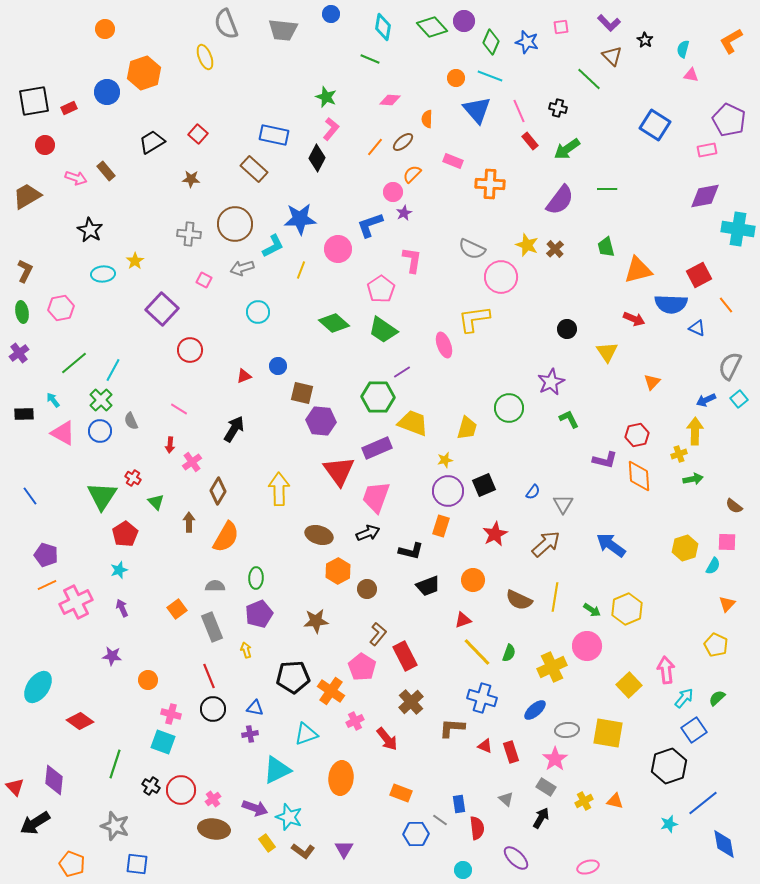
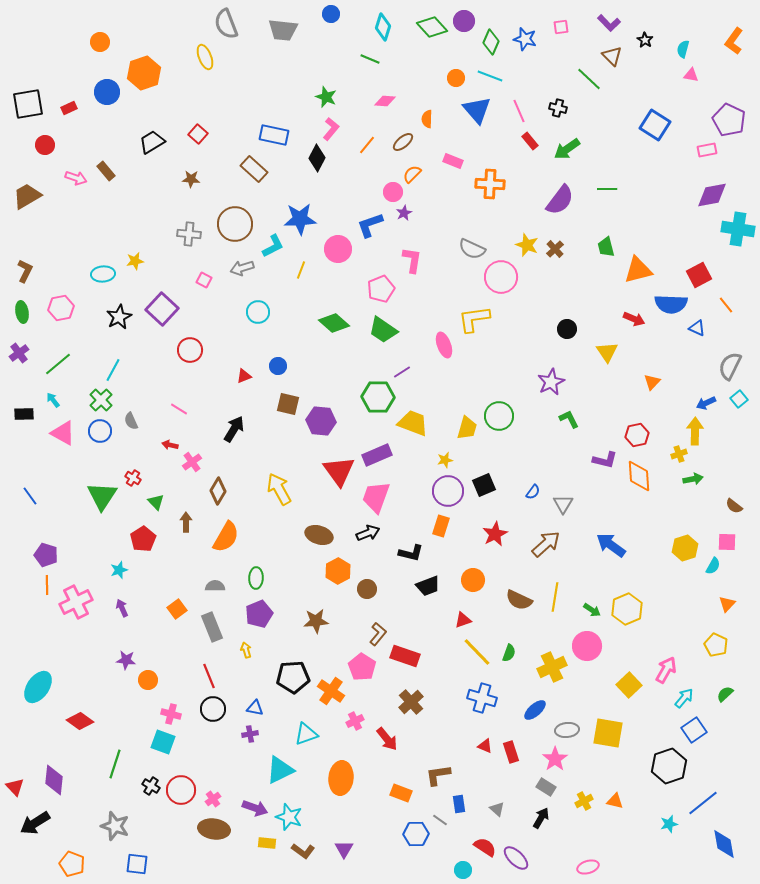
cyan diamond at (383, 27): rotated 8 degrees clockwise
orange circle at (105, 29): moved 5 px left, 13 px down
orange L-shape at (731, 41): moved 3 px right; rotated 24 degrees counterclockwise
blue star at (527, 42): moved 2 px left, 3 px up
pink diamond at (390, 100): moved 5 px left, 1 px down
black square at (34, 101): moved 6 px left, 3 px down
orange line at (375, 147): moved 8 px left, 2 px up
purple diamond at (705, 196): moved 7 px right, 1 px up
black star at (90, 230): moved 29 px right, 87 px down; rotated 15 degrees clockwise
yellow star at (135, 261): rotated 24 degrees clockwise
pink pentagon at (381, 289): rotated 12 degrees clockwise
green line at (74, 363): moved 16 px left, 1 px down
brown square at (302, 393): moved 14 px left, 11 px down
blue arrow at (706, 400): moved 3 px down
green circle at (509, 408): moved 10 px left, 8 px down
red arrow at (170, 445): rotated 98 degrees clockwise
purple rectangle at (377, 448): moved 7 px down
yellow arrow at (279, 489): rotated 28 degrees counterclockwise
brown arrow at (189, 522): moved 3 px left
red pentagon at (125, 534): moved 18 px right, 5 px down
black L-shape at (411, 551): moved 2 px down
orange line at (47, 585): rotated 66 degrees counterclockwise
purple star at (112, 656): moved 14 px right, 4 px down
red rectangle at (405, 656): rotated 44 degrees counterclockwise
pink arrow at (666, 670): rotated 36 degrees clockwise
green semicircle at (717, 698): moved 8 px right, 4 px up
brown L-shape at (452, 728): moved 14 px left, 47 px down; rotated 12 degrees counterclockwise
cyan triangle at (277, 770): moved 3 px right
gray triangle at (506, 799): moved 9 px left, 10 px down
red semicircle at (477, 828): moved 8 px right, 19 px down; rotated 50 degrees counterclockwise
yellow rectangle at (267, 843): rotated 48 degrees counterclockwise
